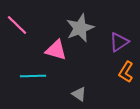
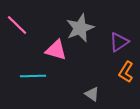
gray triangle: moved 13 px right
